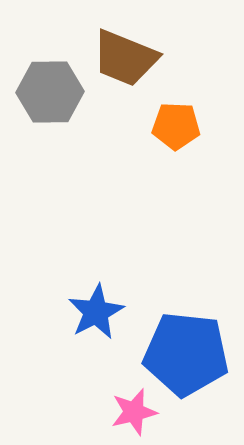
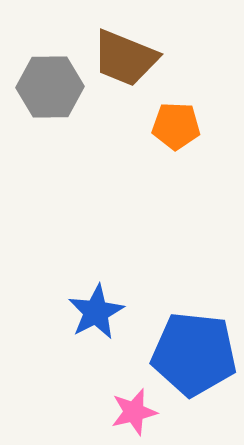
gray hexagon: moved 5 px up
blue pentagon: moved 8 px right
